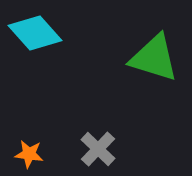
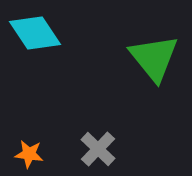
cyan diamond: rotated 8 degrees clockwise
green triangle: rotated 34 degrees clockwise
